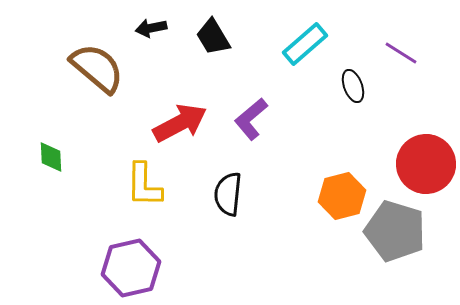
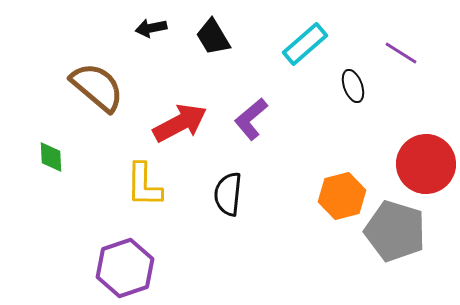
brown semicircle: moved 19 px down
purple hexagon: moved 6 px left; rotated 6 degrees counterclockwise
